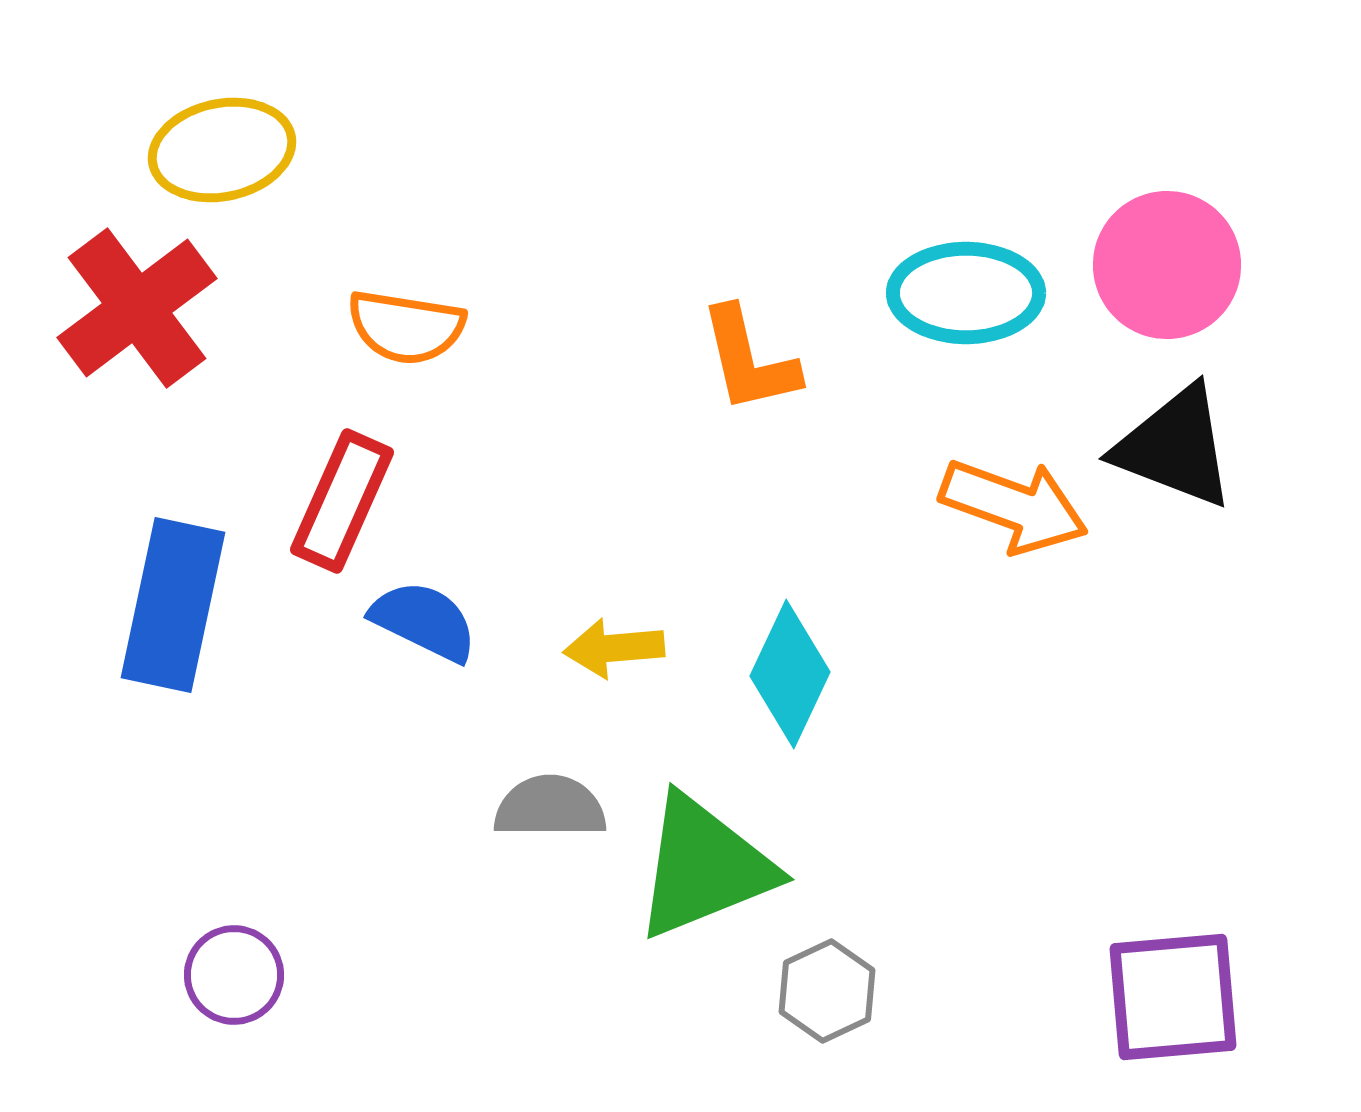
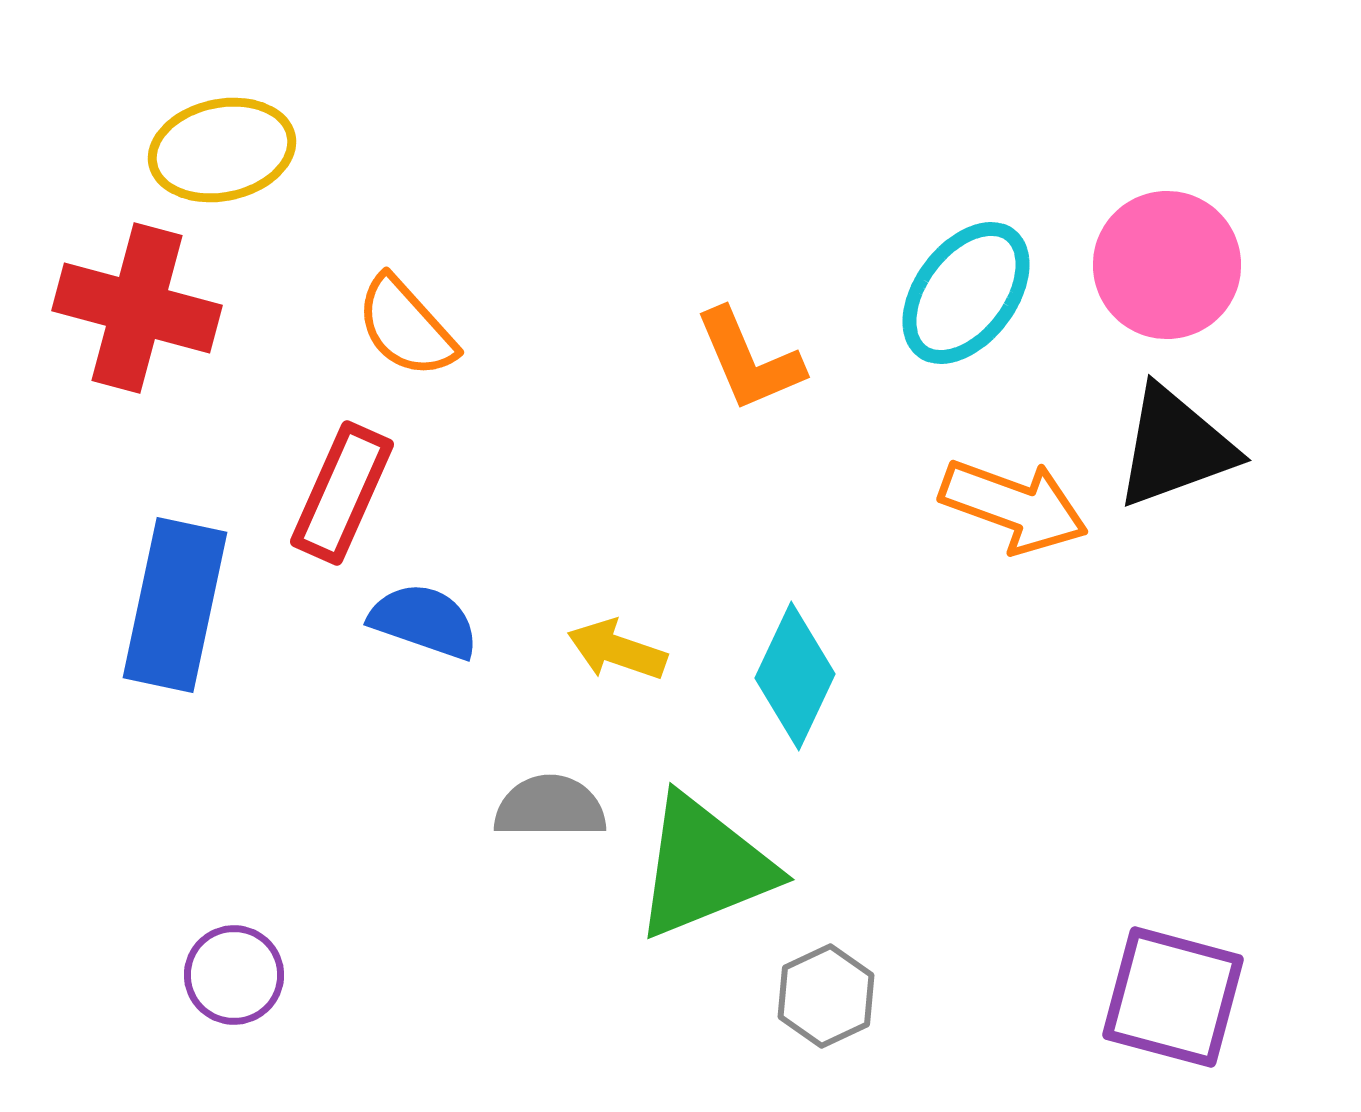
cyan ellipse: rotated 53 degrees counterclockwise
red cross: rotated 38 degrees counterclockwise
orange semicircle: rotated 39 degrees clockwise
orange L-shape: rotated 10 degrees counterclockwise
black triangle: rotated 41 degrees counterclockwise
red rectangle: moved 8 px up
blue rectangle: moved 2 px right
blue semicircle: rotated 7 degrees counterclockwise
yellow arrow: moved 3 px right, 2 px down; rotated 24 degrees clockwise
cyan diamond: moved 5 px right, 2 px down
gray hexagon: moved 1 px left, 5 px down
purple square: rotated 20 degrees clockwise
